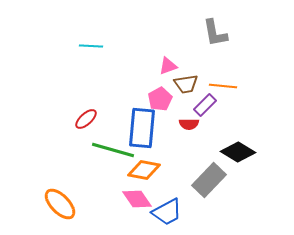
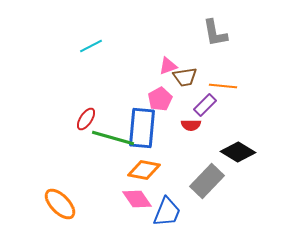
cyan line: rotated 30 degrees counterclockwise
brown trapezoid: moved 1 px left, 7 px up
red ellipse: rotated 15 degrees counterclockwise
red semicircle: moved 2 px right, 1 px down
green line: moved 12 px up
gray rectangle: moved 2 px left, 1 px down
blue trapezoid: rotated 40 degrees counterclockwise
